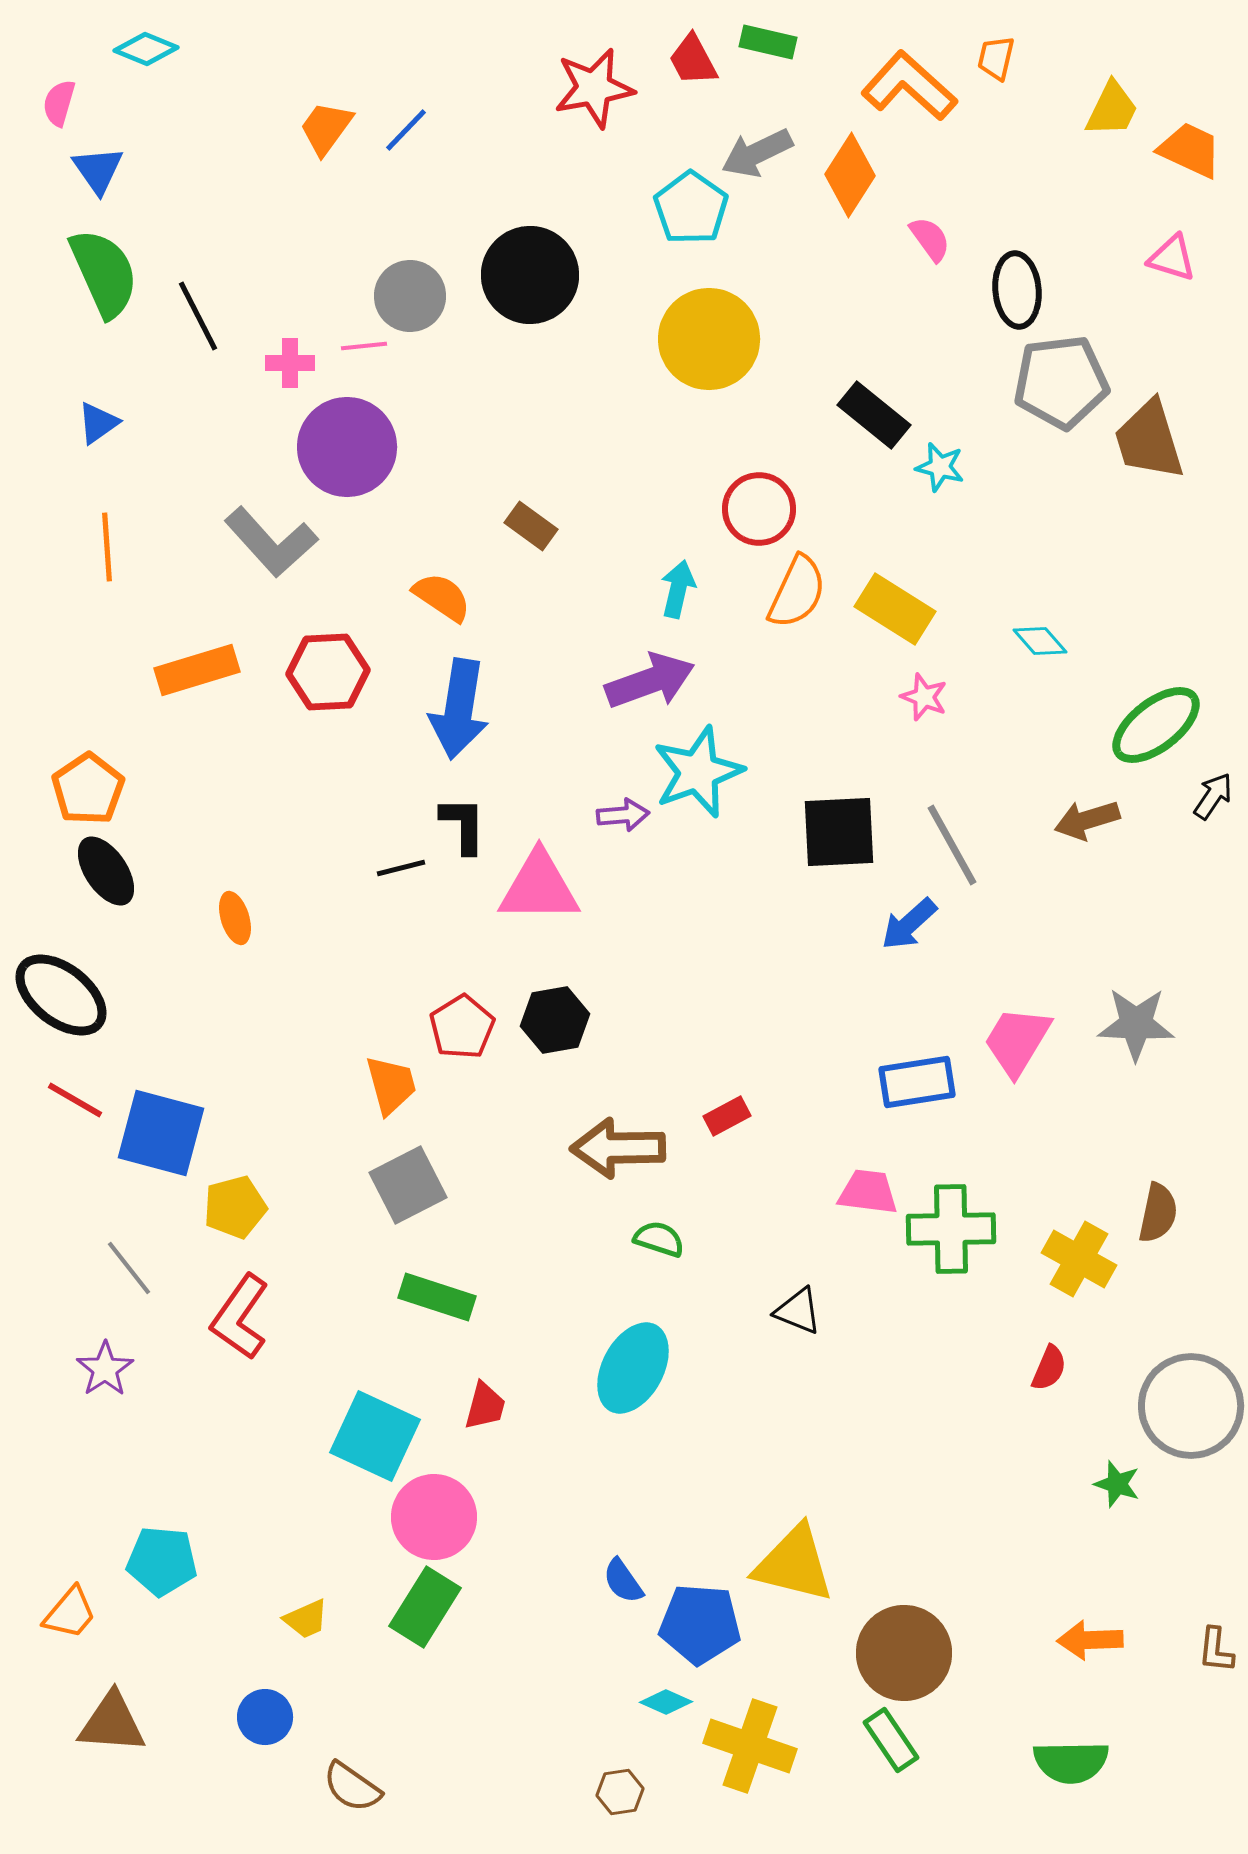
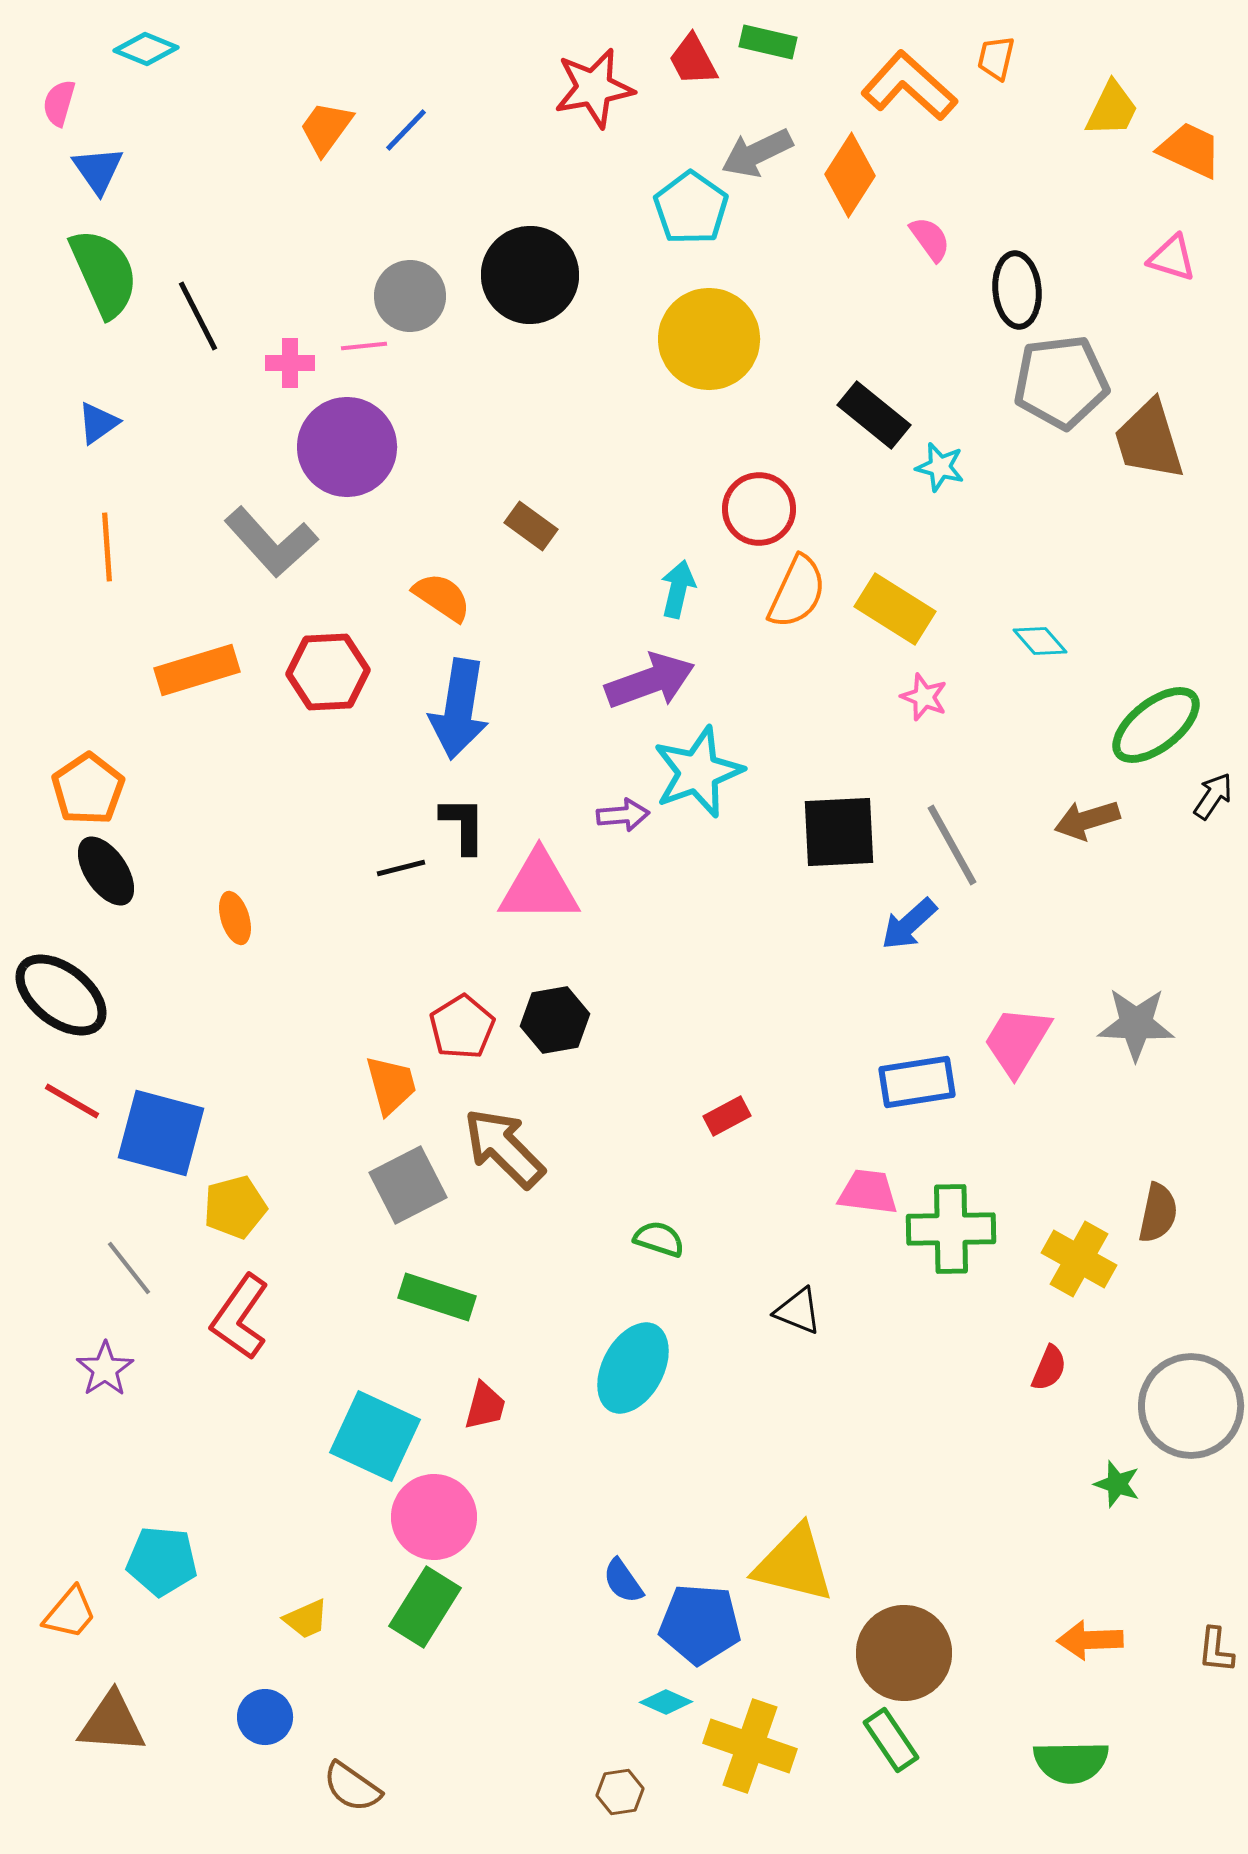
red line at (75, 1100): moved 3 px left, 1 px down
brown arrow at (618, 1148): moved 114 px left; rotated 46 degrees clockwise
